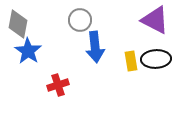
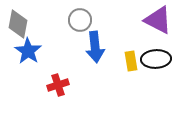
purple triangle: moved 3 px right
